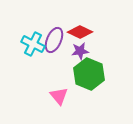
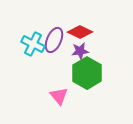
green hexagon: moved 2 px left, 1 px up; rotated 8 degrees clockwise
